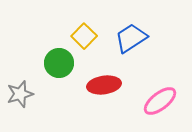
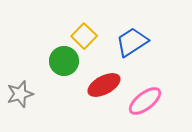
blue trapezoid: moved 1 px right, 4 px down
green circle: moved 5 px right, 2 px up
red ellipse: rotated 20 degrees counterclockwise
pink ellipse: moved 15 px left
